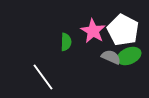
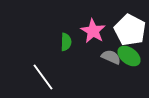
white pentagon: moved 7 px right
green ellipse: rotated 60 degrees clockwise
